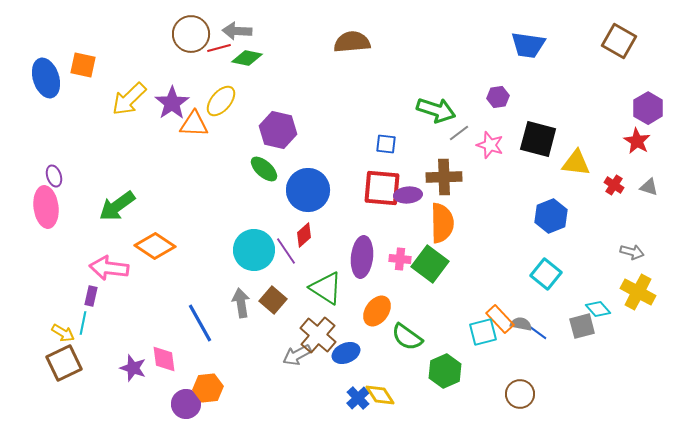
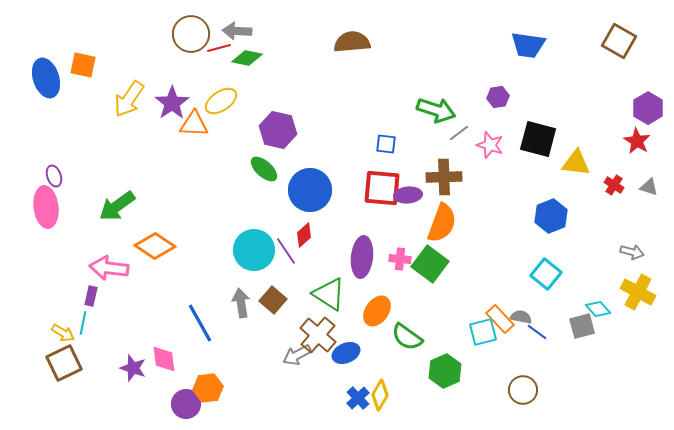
yellow arrow at (129, 99): rotated 12 degrees counterclockwise
yellow ellipse at (221, 101): rotated 16 degrees clockwise
blue circle at (308, 190): moved 2 px right
orange semicircle at (442, 223): rotated 21 degrees clockwise
green triangle at (326, 288): moved 3 px right, 6 px down
gray semicircle at (521, 324): moved 7 px up
brown circle at (520, 394): moved 3 px right, 4 px up
yellow diamond at (380, 395): rotated 64 degrees clockwise
